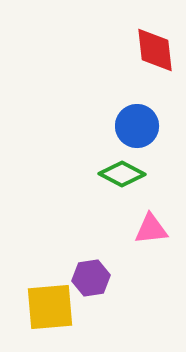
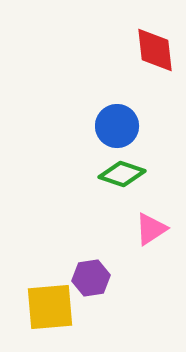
blue circle: moved 20 px left
green diamond: rotated 9 degrees counterclockwise
pink triangle: rotated 27 degrees counterclockwise
